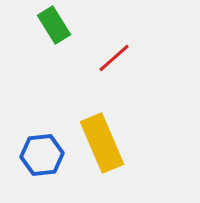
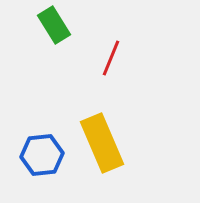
red line: moved 3 px left; rotated 27 degrees counterclockwise
